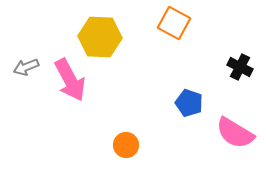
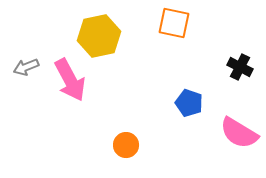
orange square: rotated 16 degrees counterclockwise
yellow hexagon: moved 1 px left, 1 px up; rotated 15 degrees counterclockwise
pink semicircle: moved 4 px right
